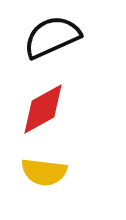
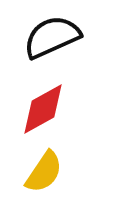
yellow semicircle: rotated 63 degrees counterclockwise
